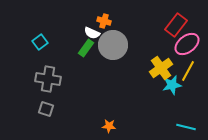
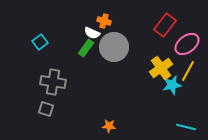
red rectangle: moved 11 px left
gray circle: moved 1 px right, 2 px down
gray cross: moved 5 px right, 3 px down
